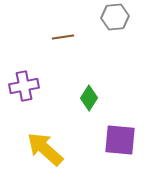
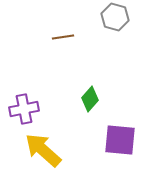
gray hexagon: rotated 20 degrees clockwise
purple cross: moved 23 px down
green diamond: moved 1 px right, 1 px down; rotated 10 degrees clockwise
yellow arrow: moved 2 px left, 1 px down
